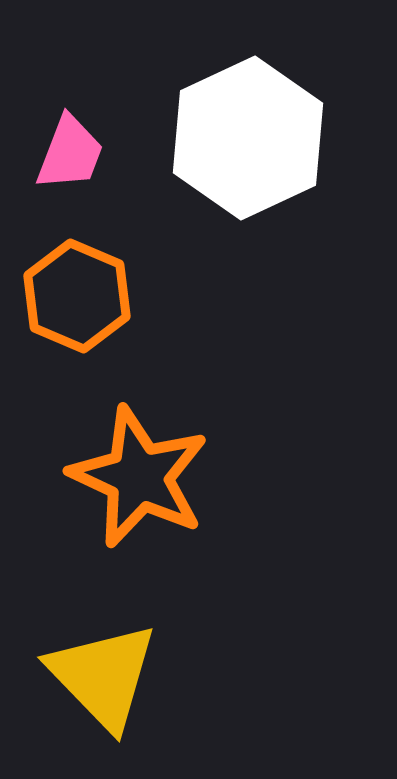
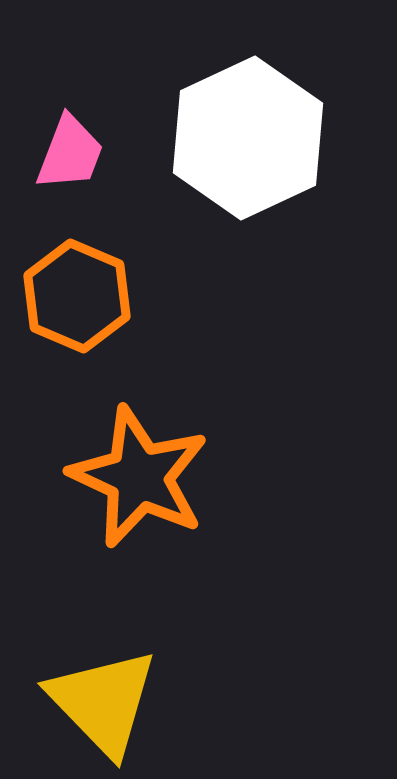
yellow triangle: moved 26 px down
